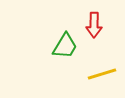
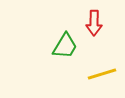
red arrow: moved 2 px up
